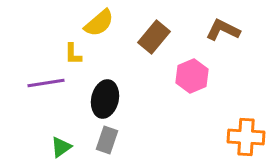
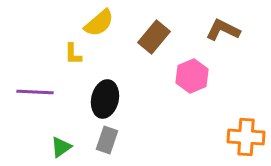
purple line: moved 11 px left, 9 px down; rotated 12 degrees clockwise
